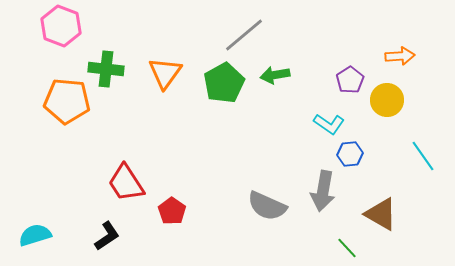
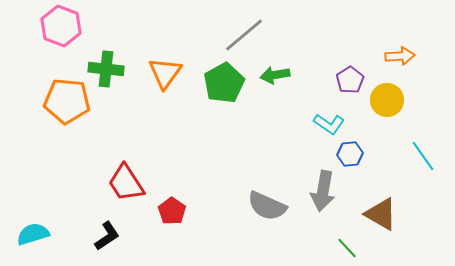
cyan semicircle: moved 2 px left, 1 px up
